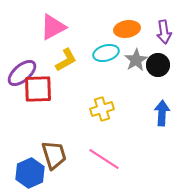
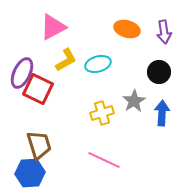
orange ellipse: rotated 25 degrees clockwise
cyan ellipse: moved 8 px left, 11 px down
gray star: moved 2 px left, 41 px down
black circle: moved 1 px right, 7 px down
purple ellipse: rotated 24 degrees counterclockwise
red square: rotated 28 degrees clockwise
yellow cross: moved 4 px down
brown trapezoid: moved 15 px left, 10 px up
pink line: moved 1 px down; rotated 8 degrees counterclockwise
blue hexagon: rotated 20 degrees clockwise
